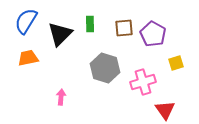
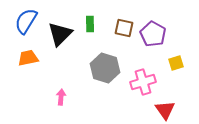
brown square: rotated 18 degrees clockwise
